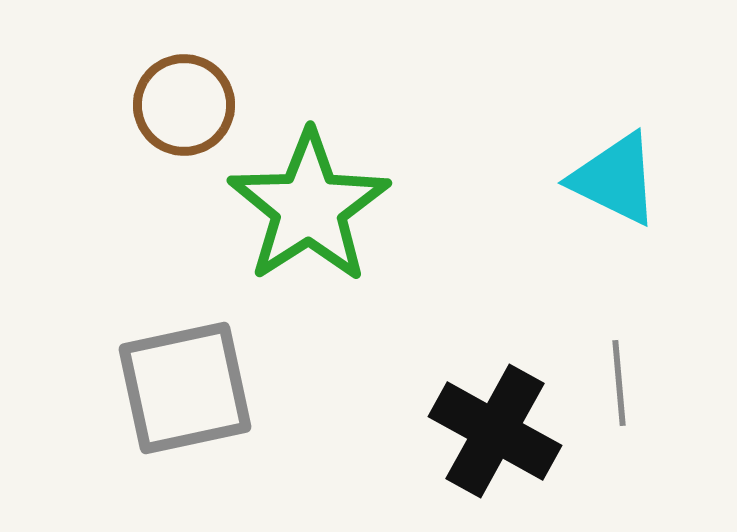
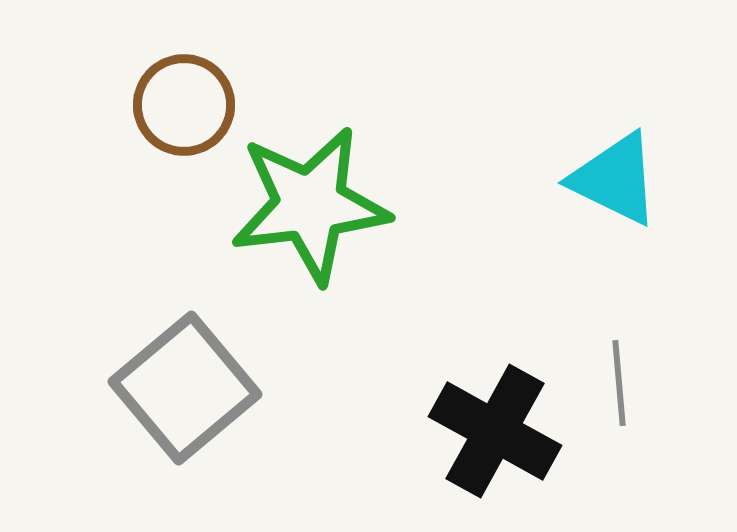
green star: moved 1 px right, 2 px up; rotated 26 degrees clockwise
gray square: rotated 28 degrees counterclockwise
